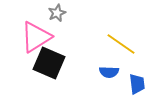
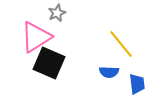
yellow line: rotated 16 degrees clockwise
